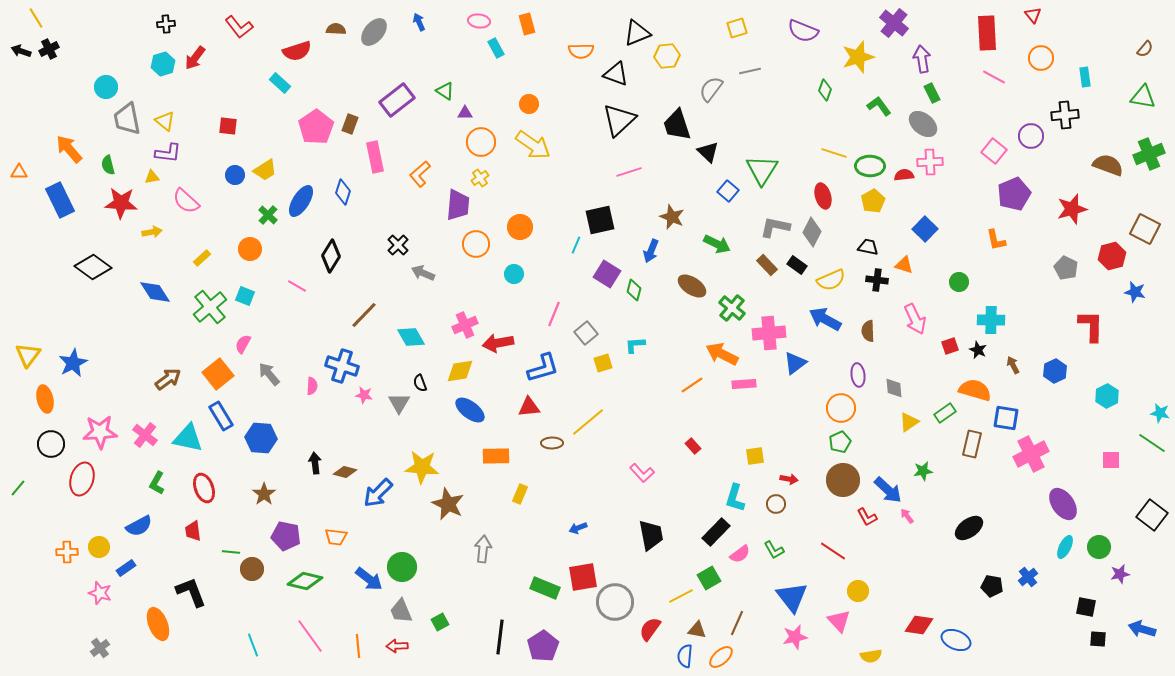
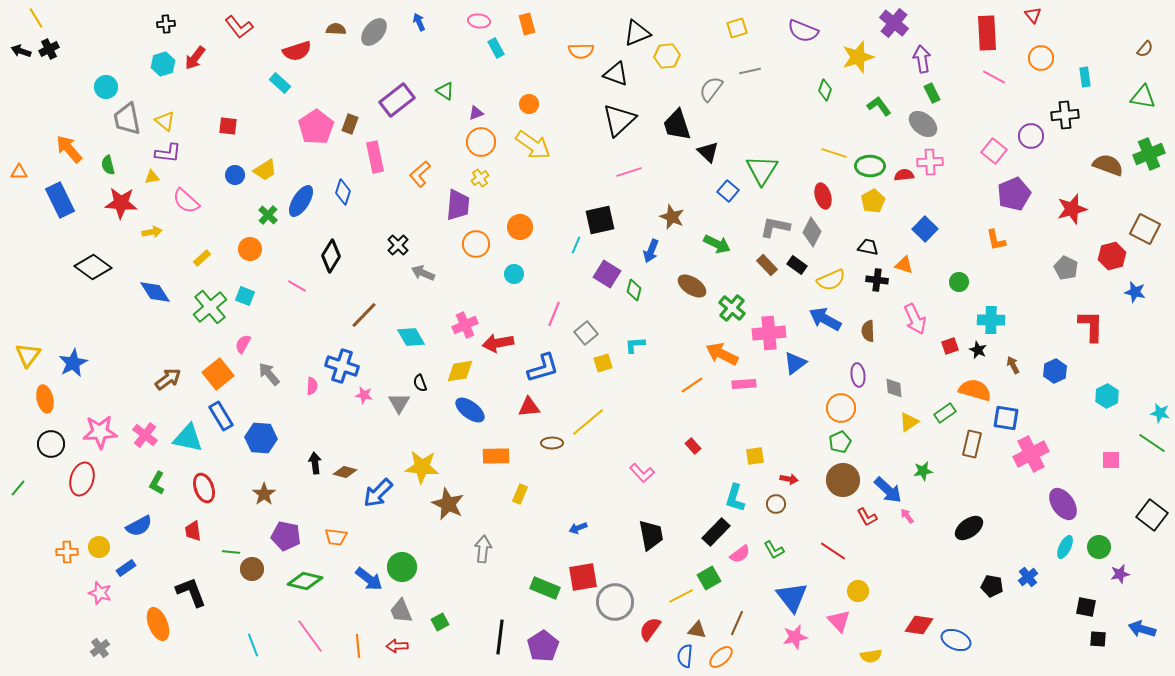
purple triangle at (465, 113): moved 11 px right; rotated 21 degrees counterclockwise
